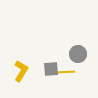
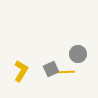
gray square: rotated 21 degrees counterclockwise
